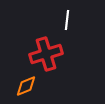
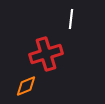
white line: moved 4 px right, 1 px up
